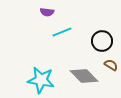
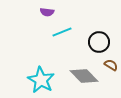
black circle: moved 3 px left, 1 px down
cyan star: rotated 20 degrees clockwise
